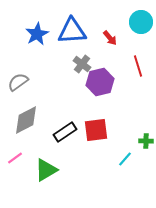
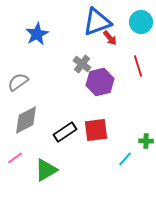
blue triangle: moved 25 px right, 9 px up; rotated 16 degrees counterclockwise
